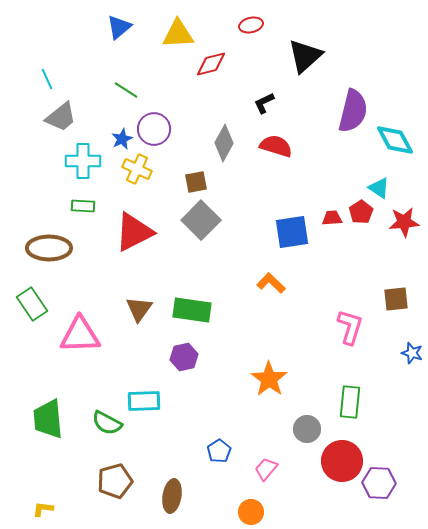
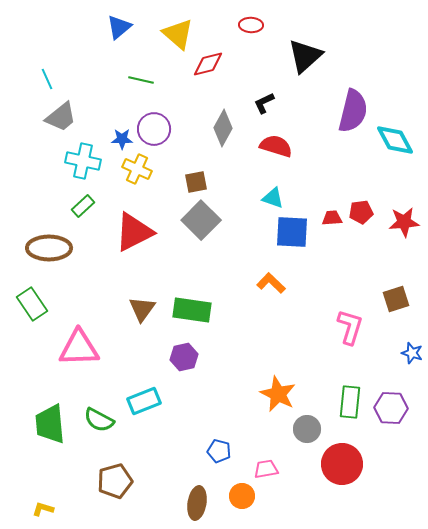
red ellipse at (251, 25): rotated 15 degrees clockwise
yellow triangle at (178, 34): rotated 44 degrees clockwise
red diamond at (211, 64): moved 3 px left
green line at (126, 90): moved 15 px right, 10 px up; rotated 20 degrees counterclockwise
blue star at (122, 139): rotated 25 degrees clockwise
gray diamond at (224, 143): moved 1 px left, 15 px up
cyan cross at (83, 161): rotated 12 degrees clockwise
cyan triangle at (379, 188): moved 106 px left, 10 px down; rotated 15 degrees counterclockwise
green rectangle at (83, 206): rotated 45 degrees counterclockwise
red pentagon at (361, 212): rotated 25 degrees clockwise
blue square at (292, 232): rotated 12 degrees clockwise
brown square at (396, 299): rotated 12 degrees counterclockwise
brown triangle at (139, 309): moved 3 px right
pink triangle at (80, 335): moved 1 px left, 13 px down
orange star at (269, 379): moved 9 px right, 15 px down; rotated 9 degrees counterclockwise
cyan rectangle at (144, 401): rotated 20 degrees counterclockwise
green trapezoid at (48, 419): moved 2 px right, 5 px down
green semicircle at (107, 423): moved 8 px left, 3 px up
blue pentagon at (219, 451): rotated 25 degrees counterclockwise
red circle at (342, 461): moved 3 px down
pink trapezoid at (266, 469): rotated 40 degrees clockwise
purple hexagon at (379, 483): moved 12 px right, 75 px up
brown ellipse at (172, 496): moved 25 px right, 7 px down
yellow L-shape at (43, 509): rotated 10 degrees clockwise
orange circle at (251, 512): moved 9 px left, 16 px up
